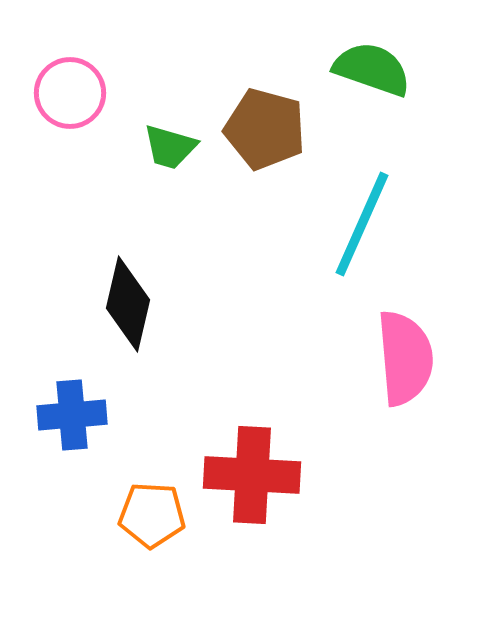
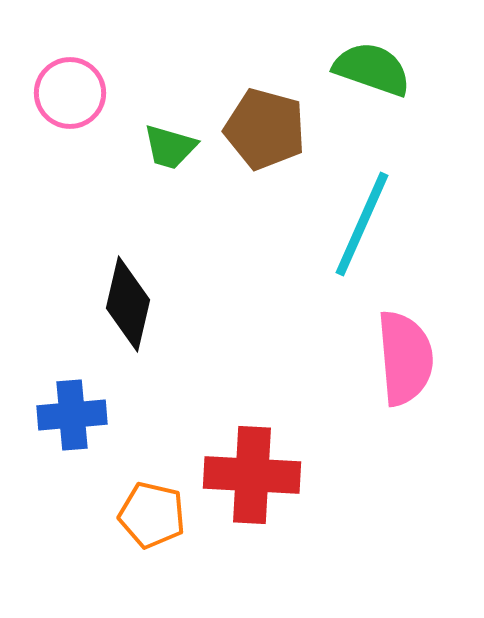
orange pentagon: rotated 10 degrees clockwise
